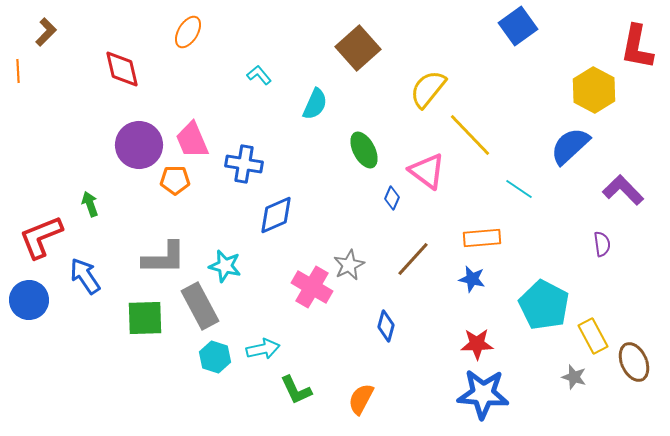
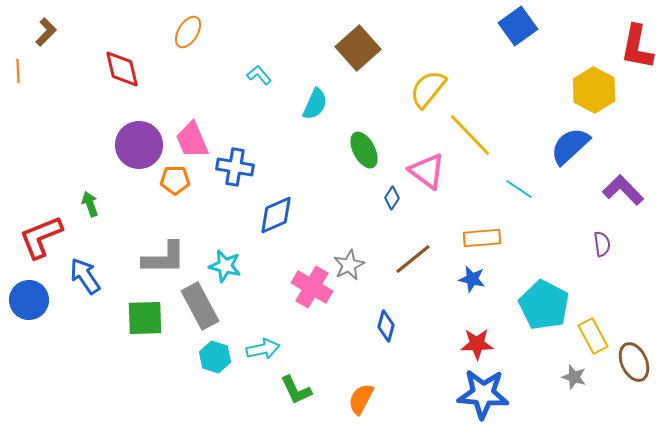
blue cross at (244, 164): moved 9 px left, 3 px down
blue diamond at (392, 198): rotated 10 degrees clockwise
brown line at (413, 259): rotated 9 degrees clockwise
